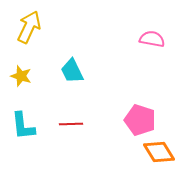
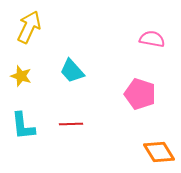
cyan trapezoid: rotated 16 degrees counterclockwise
pink pentagon: moved 26 px up
